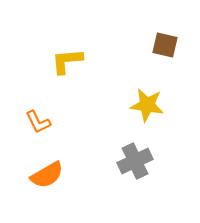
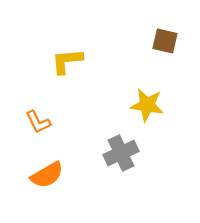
brown square: moved 4 px up
gray cross: moved 14 px left, 8 px up
